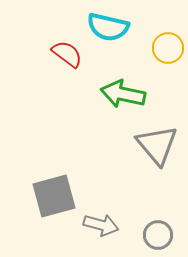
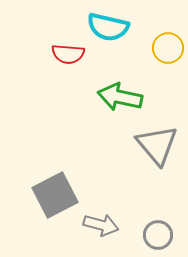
red semicircle: moved 1 px right; rotated 148 degrees clockwise
green arrow: moved 3 px left, 3 px down
gray square: moved 1 px right, 1 px up; rotated 12 degrees counterclockwise
